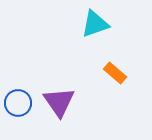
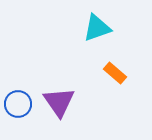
cyan triangle: moved 2 px right, 4 px down
blue circle: moved 1 px down
